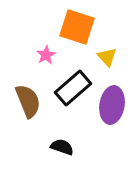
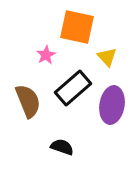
orange square: rotated 6 degrees counterclockwise
